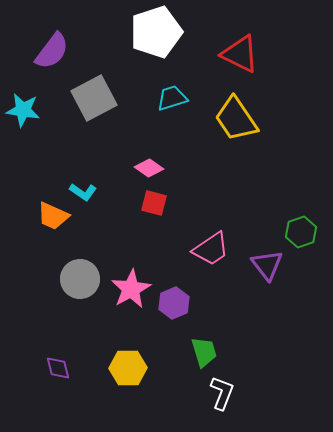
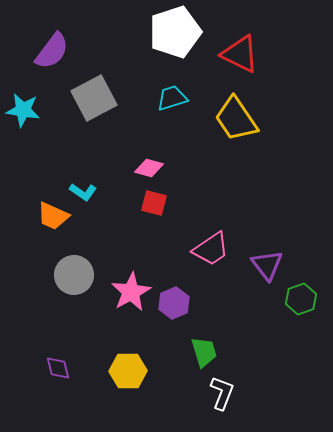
white pentagon: moved 19 px right
pink diamond: rotated 20 degrees counterclockwise
green hexagon: moved 67 px down
gray circle: moved 6 px left, 4 px up
pink star: moved 3 px down
yellow hexagon: moved 3 px down
